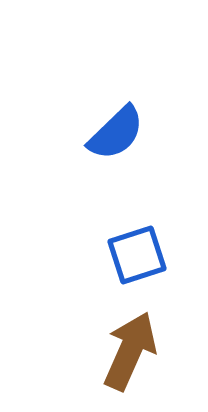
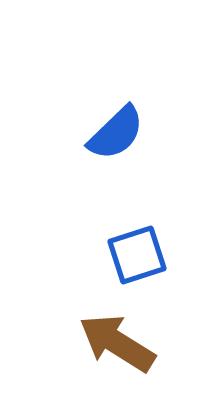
brown arrow: moved 13 px left, 8 px up; rotated 82 degrees counterclockwise
